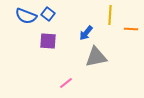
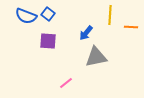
orange line: moved 2 px up
